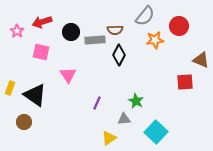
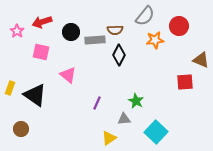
pink triangle: rotated 18 degrees counterclockwise
brown circle: moved 3 px left, 7 px down
